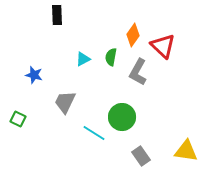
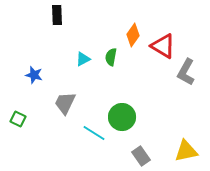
red triangle: rotated 12 degrees counterclockwise
gray L-shape: moved 48 px right
gray trapezoid: moved 1 px down
yellow triangle: rotated 20 degrees counterclockwise
